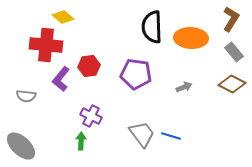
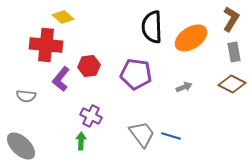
orange ellipse: rotated 36 degrees counterclockwise
gray rectangle: rotated 30 degrees clockwise
